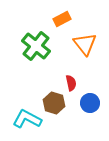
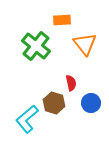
orange rectangle: moved 1 px down; rotated 24 degrees clockwise
blue circle: moved 1 px right
cyan L-shape: rotated 68 degrees counterclockwise
